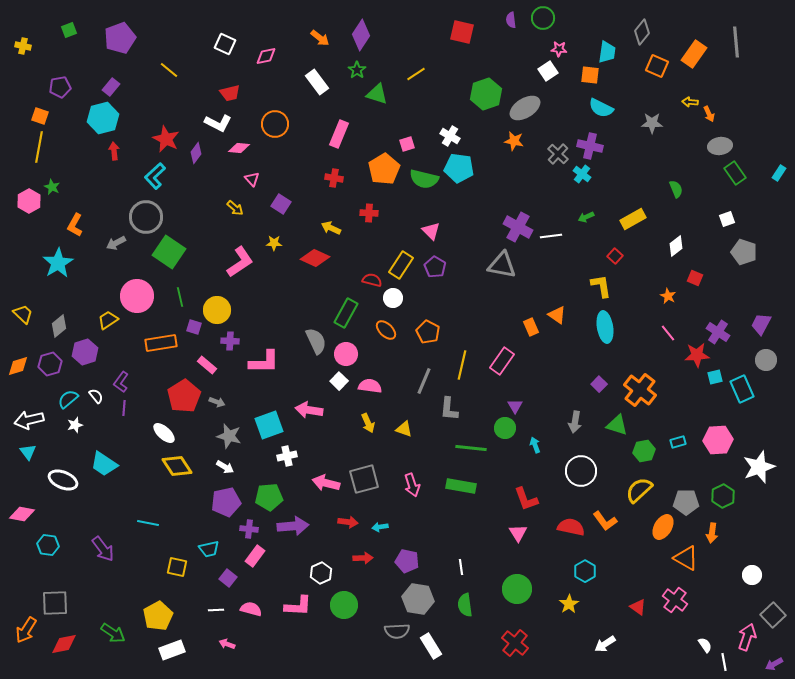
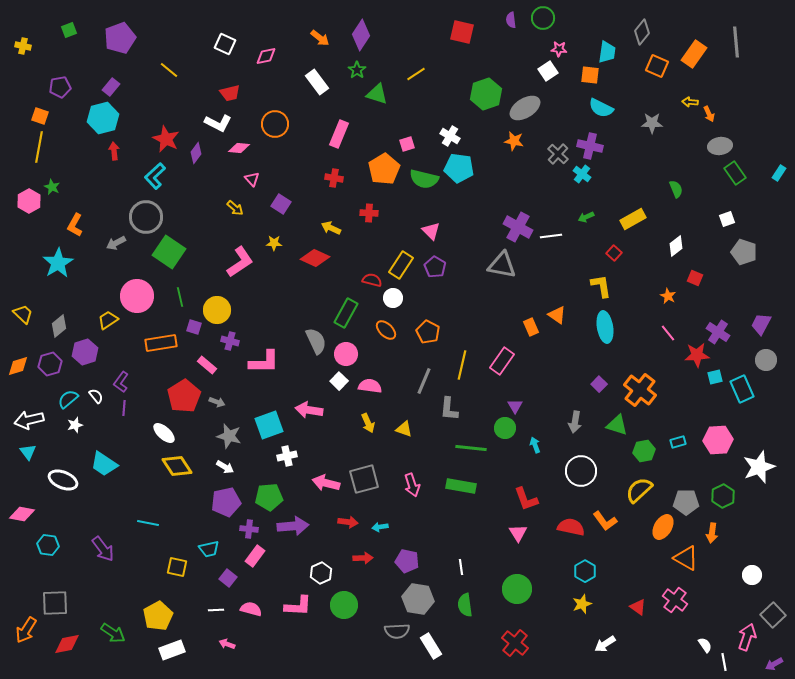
red square at (615, 256): moved 1 px left, 3 px up
purple cross at (230, 341): rotated 12 degrees clockwise
yellow star at (569, 604): moved 13 px right; rotated 12 degrees clockwise
red diamond at (64, 644): moved 3 px right
